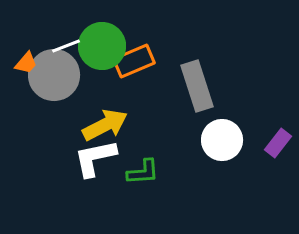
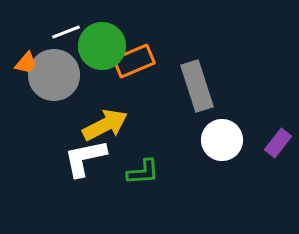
white line: moved 14 px up
white L-shape: moved 10 px left
